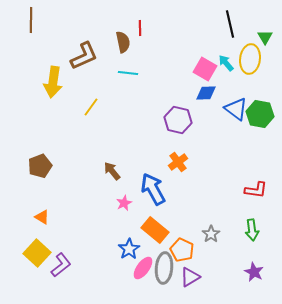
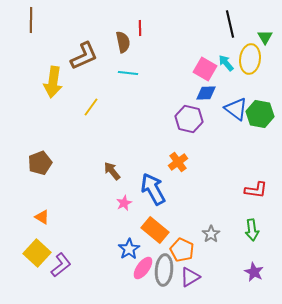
purple hexagon: moved 11 px right, 1 px up
brown pentagon: moved 3 px up
gray ellipse: moved 2 px down
